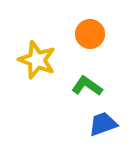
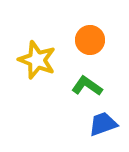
orange circle: moved 6 px down
